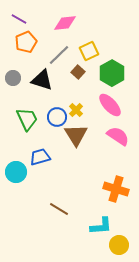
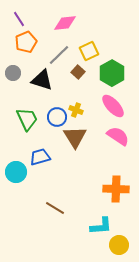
purple line: rotated 28 degrees clockwise
gray circle: moved 5 px up
pink ellipse: moved 3 px right, 1 px down
yellow cross: rotated 24 degrees counterclockwise
brown triangle: moved 1 px left, 2 px down
orange cross: rotated 15 degrees counterclockwise
brown line: moved 4 px left, 1 px up
